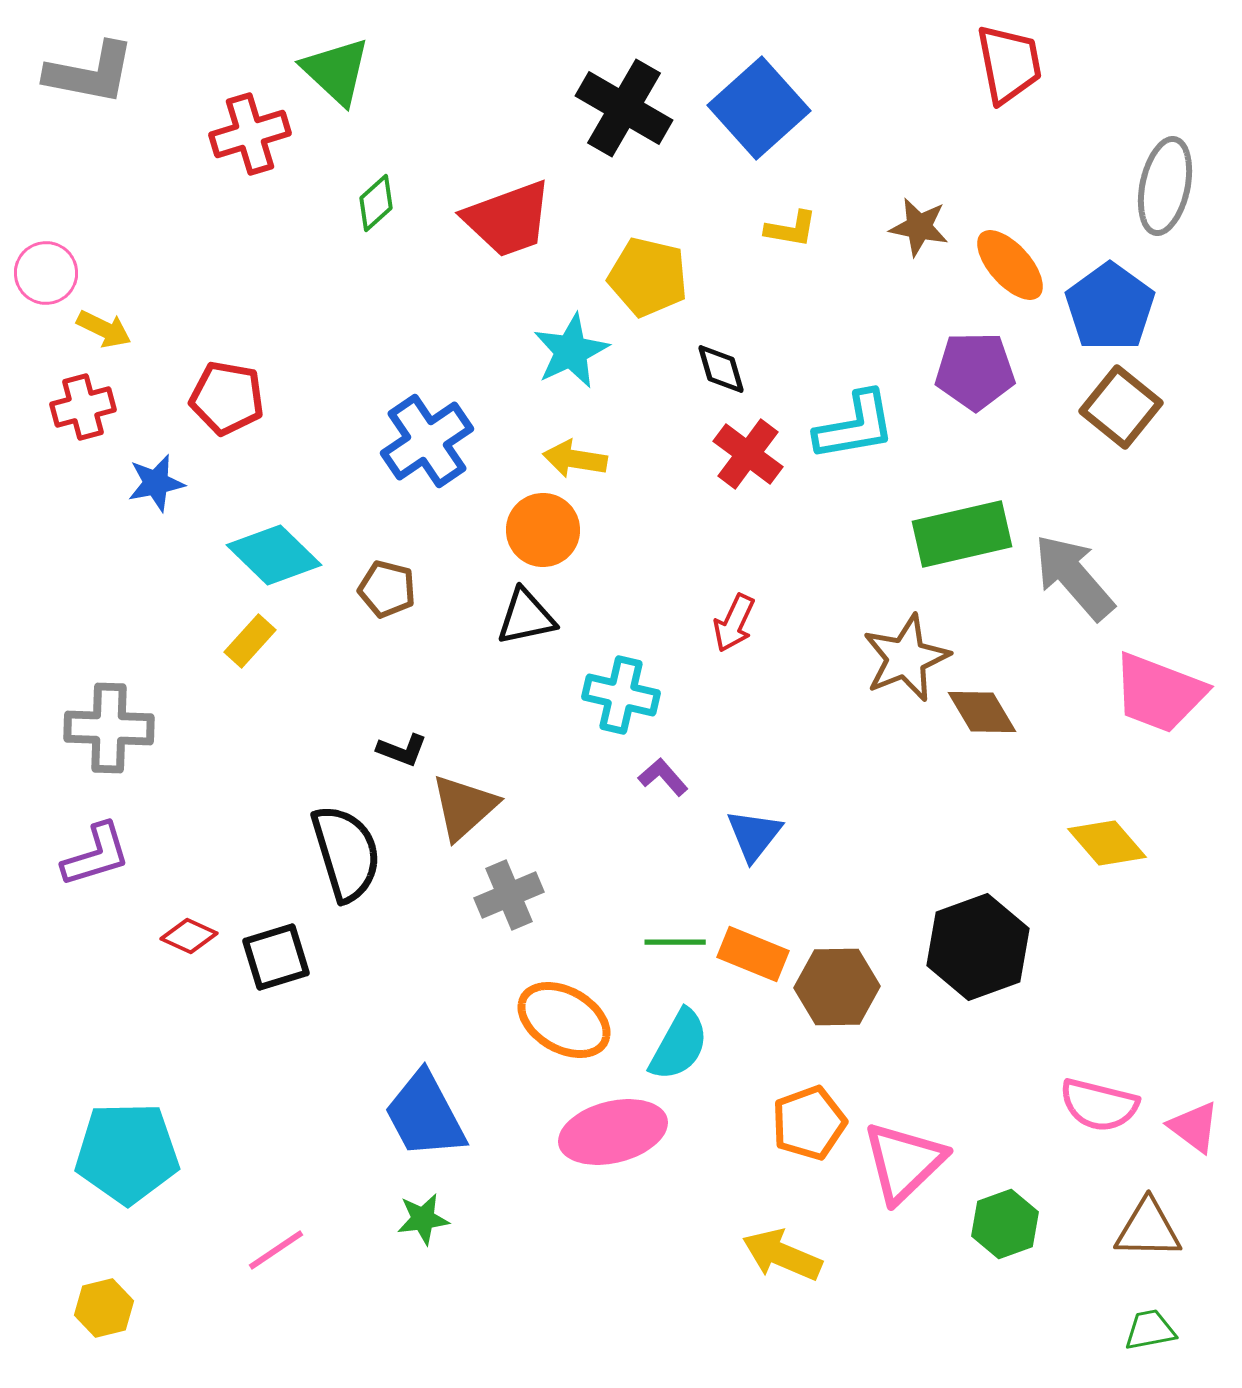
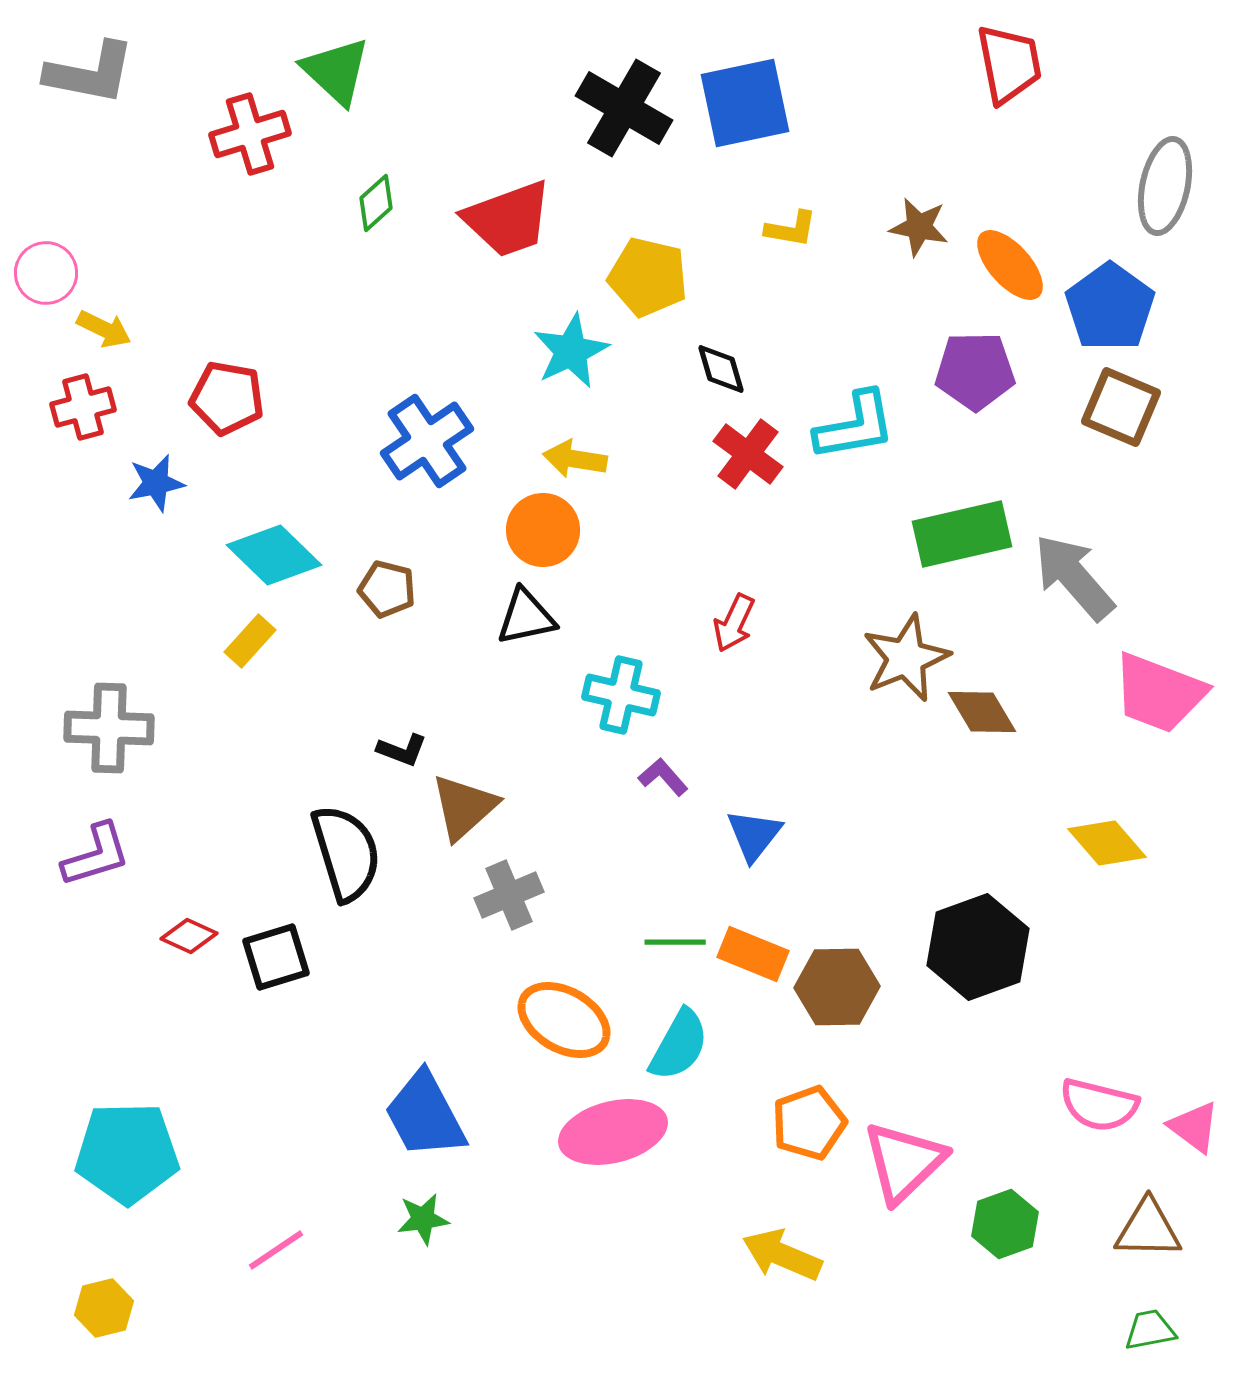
blue square at (759, 108): moved 14 px left, 5 px up; rotated 30 degrees clockwise
brown square at (1121, 407): rotated 16 degrees counterclockwise
